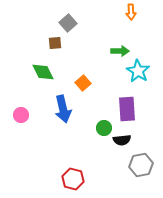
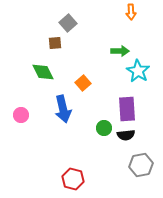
black semicircle: moved 4 px right, 5 px up
